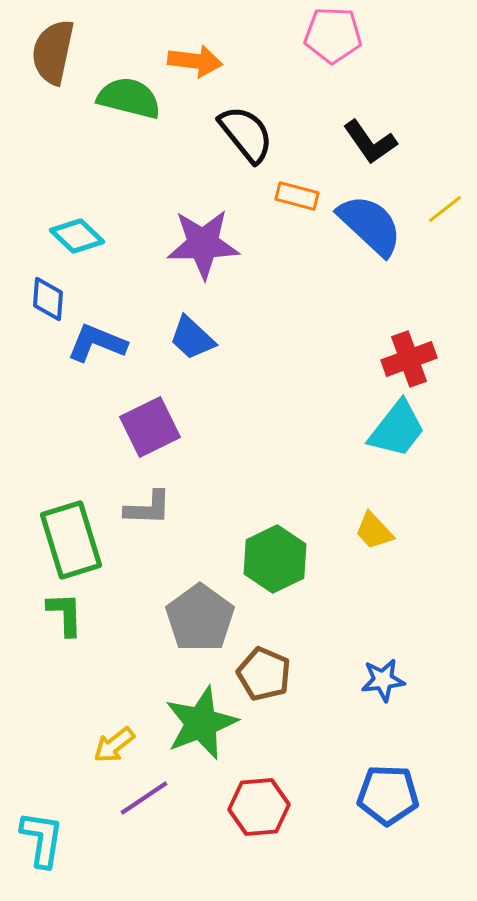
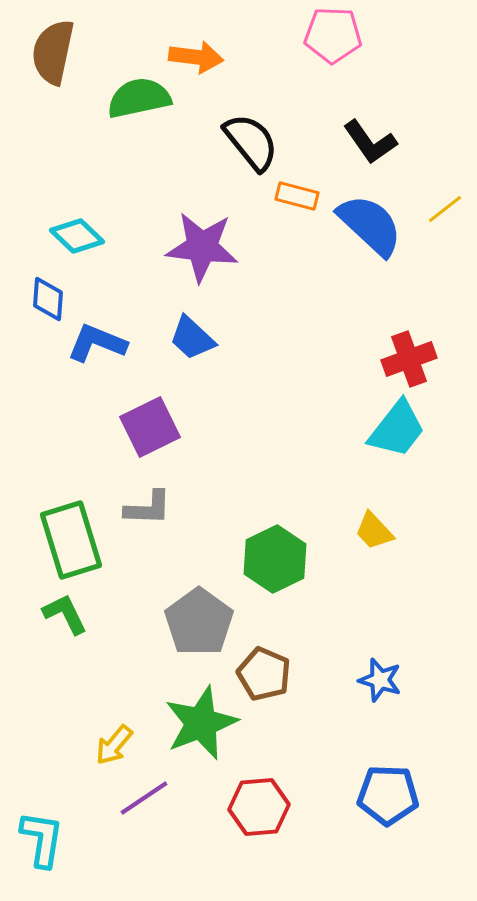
orange arrow: moved 1 px right, 4 px up
green semicircle: moved 10 px right; rotated 26 degrees counterclockwise
black semicircle: moved 5 px right, 8 px down
purple star: moved 1 px left, 3 px down; rotated 8 degrees clockwise
green L-shape: rotated 24 degrees counterclockwise
gray pentagon: moved 1 px left, 4 px down
blue star: moved 3 px left; rotated 24 degrees clockwise
yellow arrow: rotated 12 degrees counterclockwise
